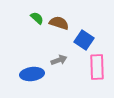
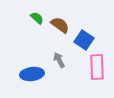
brown semicircle: moved 1 px right, 2 px down; rotated 18 degrees clockwise
gray arrow: rotated 98 degrees counterclockwise
